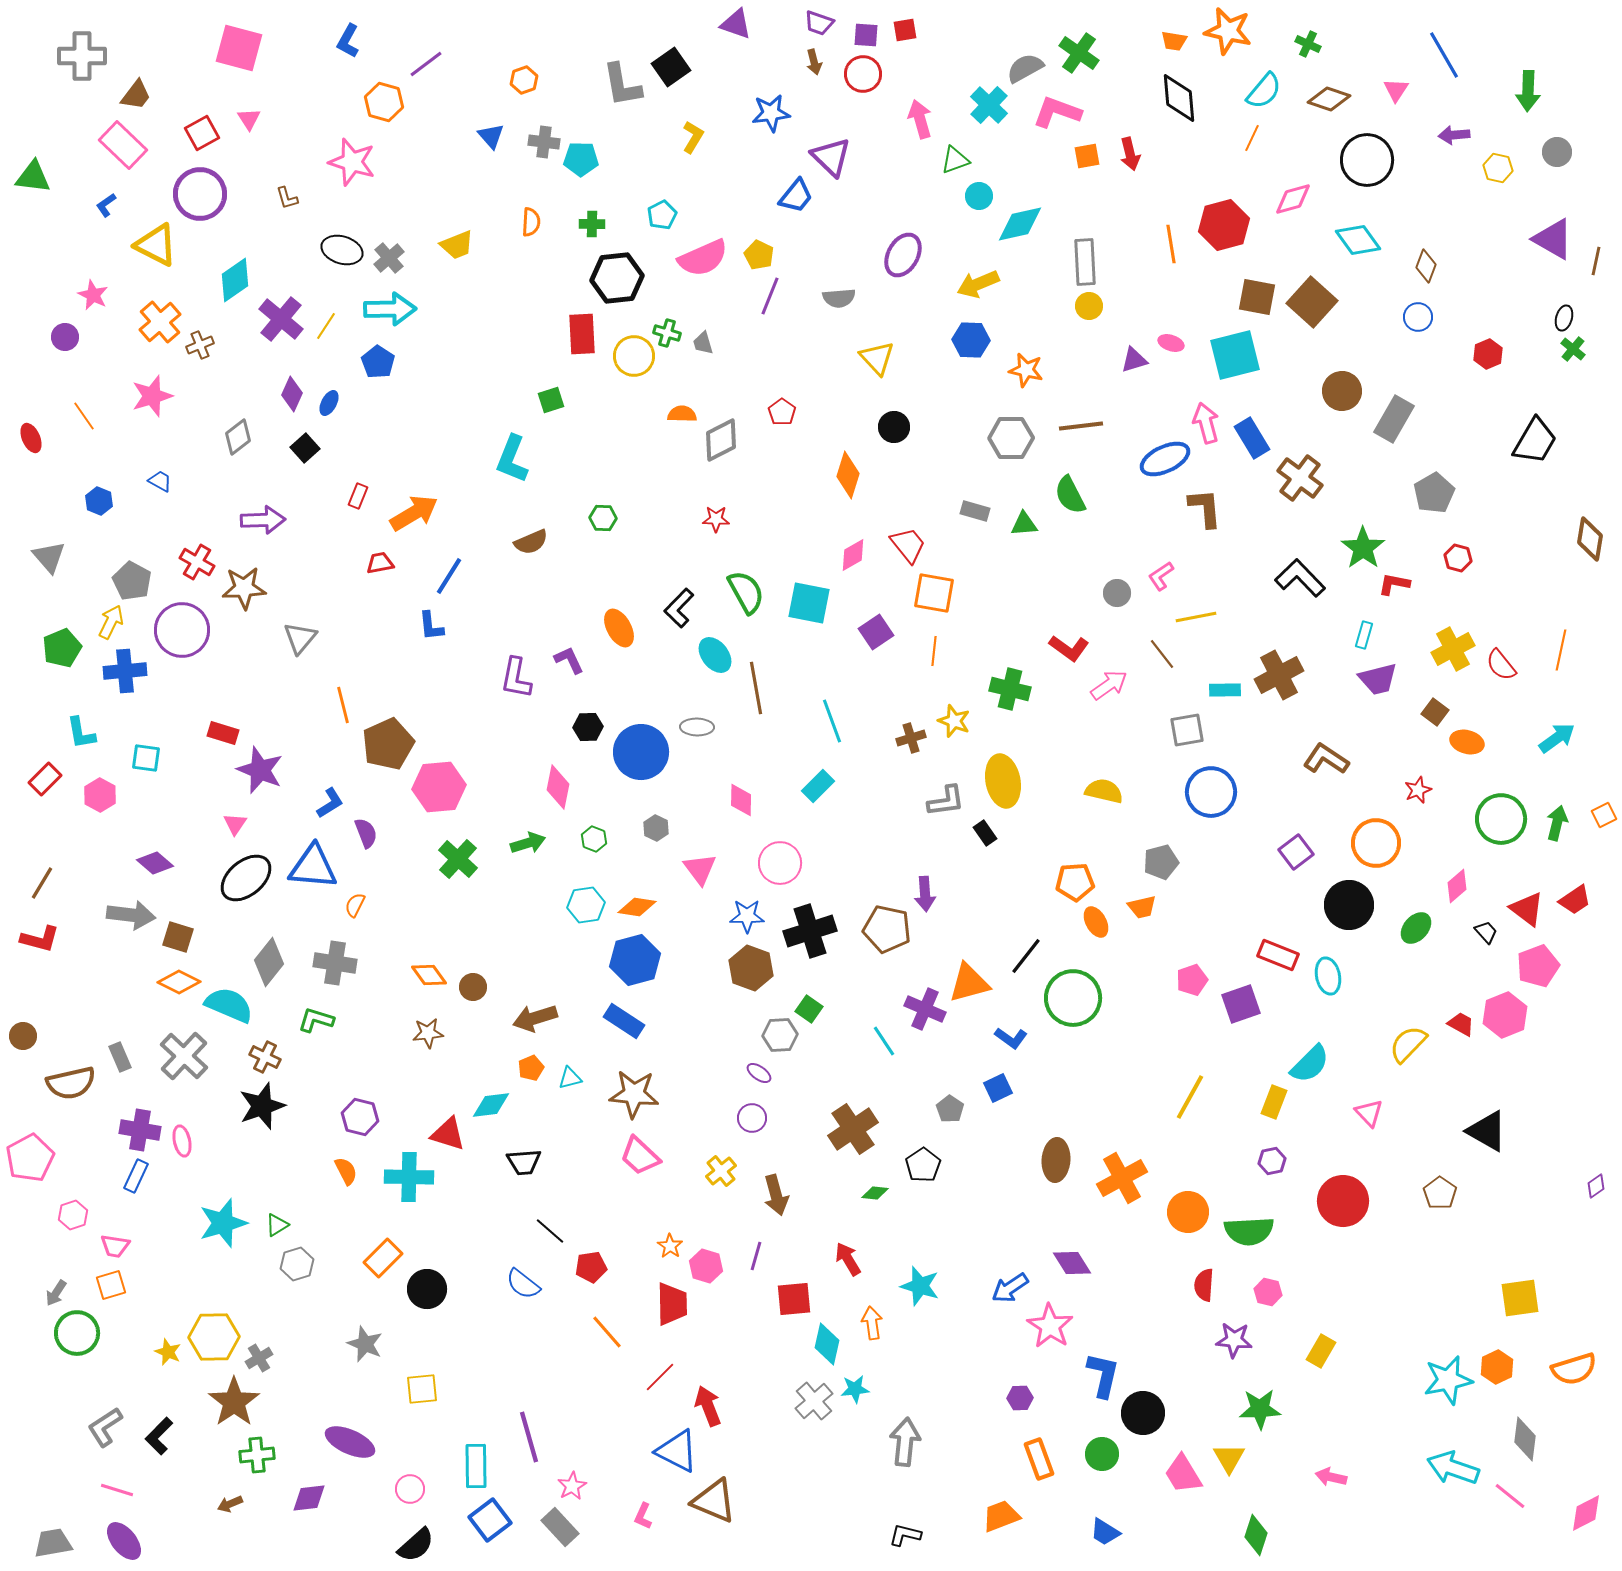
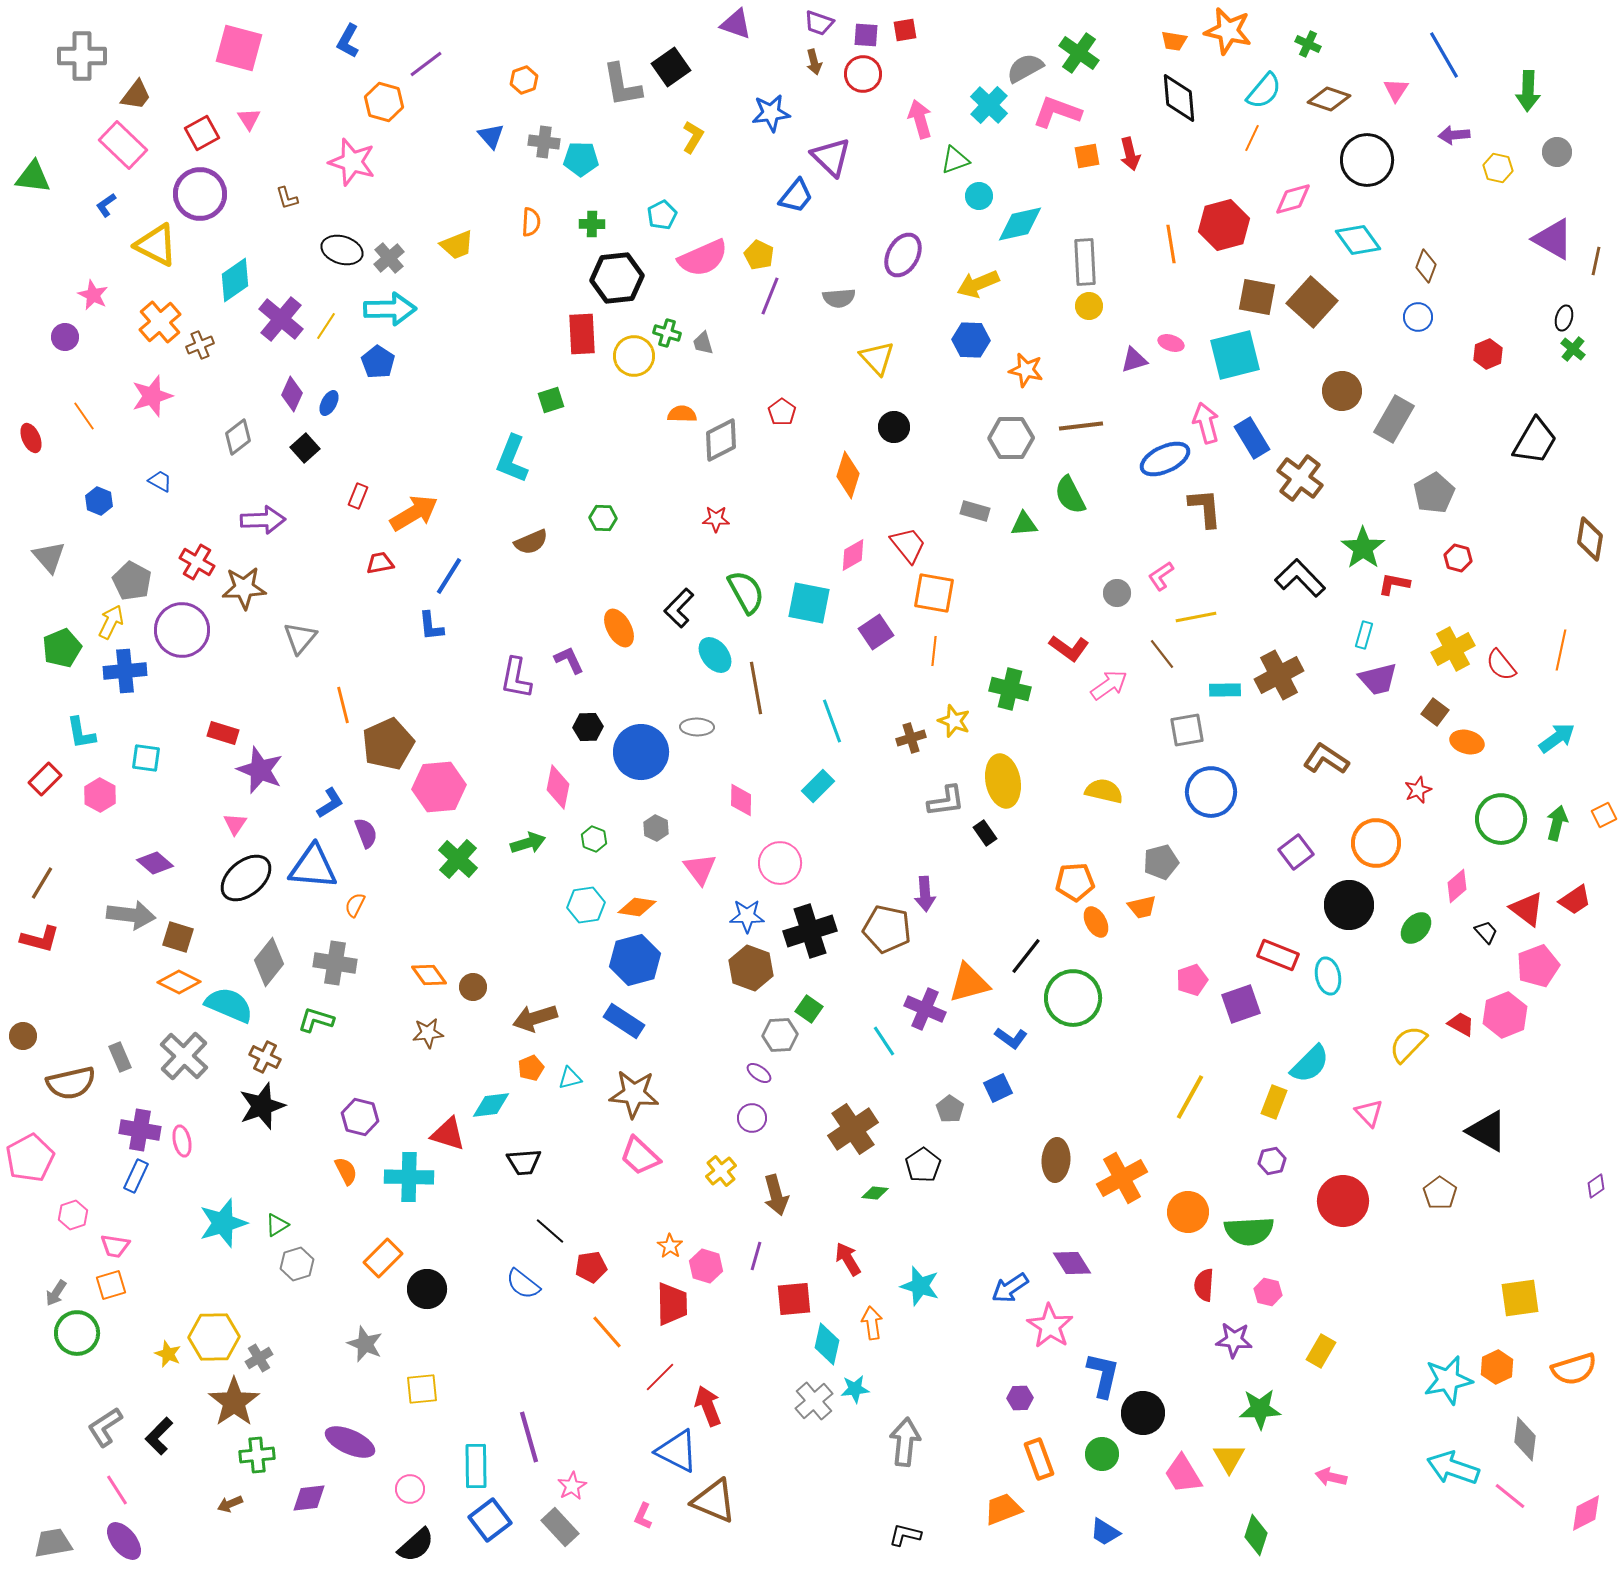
yellow star at (168, 1352): moved 2 px down
pink line at (117, 1490): rotated 40 degrees clockwise
orange trapezoid at (1001, 1516): moved 2 px right, 7 px up
